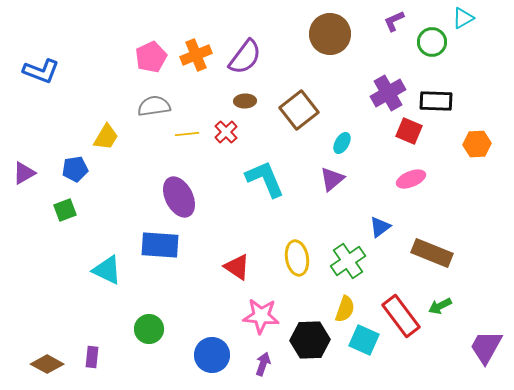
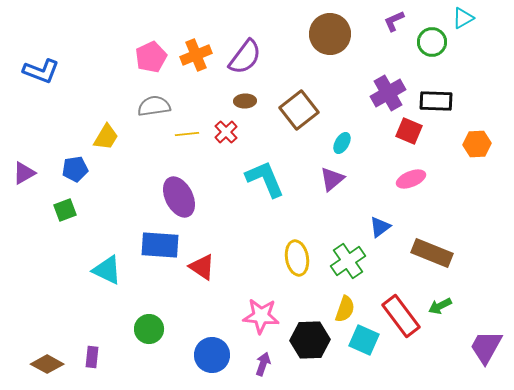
red triangle at (237, 267): moved 35 px left
